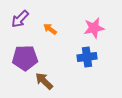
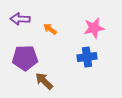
purple arrow: rotated 48 degrees clockwise
